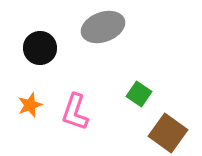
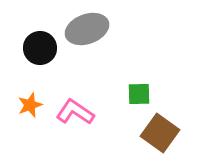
gray ellipse: moved 16 px left, 2 px down
green square: rotated 35 degrees counterclockwise
pink L-shape: rotated 105 degrees clockwise
brown square: moved 8 px left
